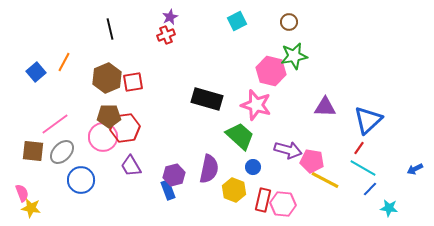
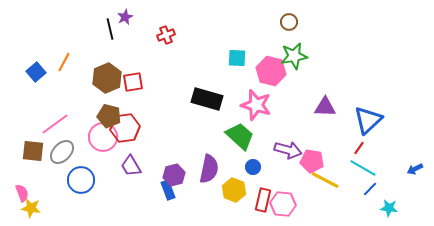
purple star at (170, 17): moved 45 px left
cyan square at (237, 21): moved 37 px down; rotated 30 degrees clockwise
brown pentagon at (109, 116): rotated 15 degrees clockwise
